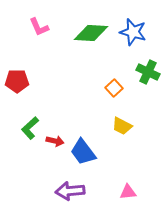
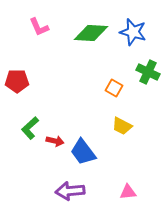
orange square: rotated 18 degrees counterclockwise
